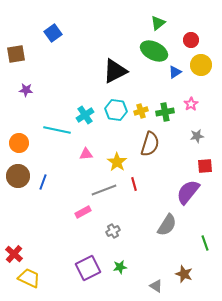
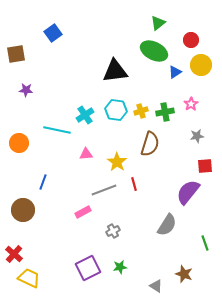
black triangle: rotated 20 degrees clockwise
brown circle: moved 5 px right, 34 px down
